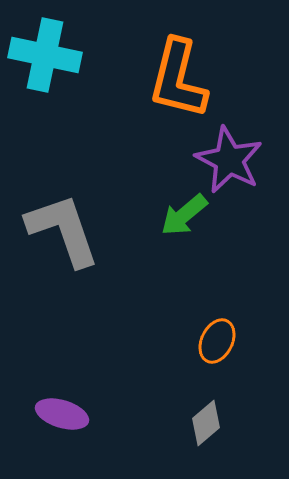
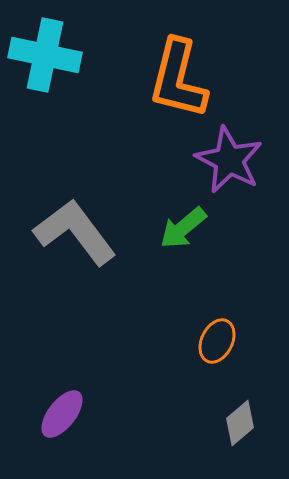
green arrow: moved 1 px left, 13 px down
gray L-shape: moved 12 px right, 2 px down; rotated 18 degrees counterclockwise
purple ellipse: rotated 69 degrees counterclockwise
gray diamond: moved 34 px right
